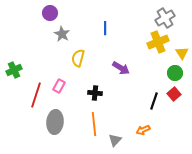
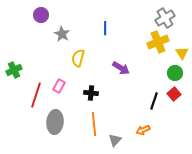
purple circle: moved 9 px left, 2 px down
black cross: moved 4 px left
